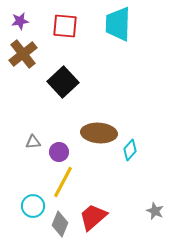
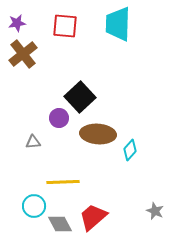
purple star: moved 3 px left, 2 px down
black square: moved 17 px right, 15 px down
brown ellipse: moved 1 px left, 1 px down
purple circle: moved 34 px up
yellow line: rotated 60 degrees clockwise
cyan circle: moved 1 px right
gray diamond: rotated 50 degrees counterclockwise
